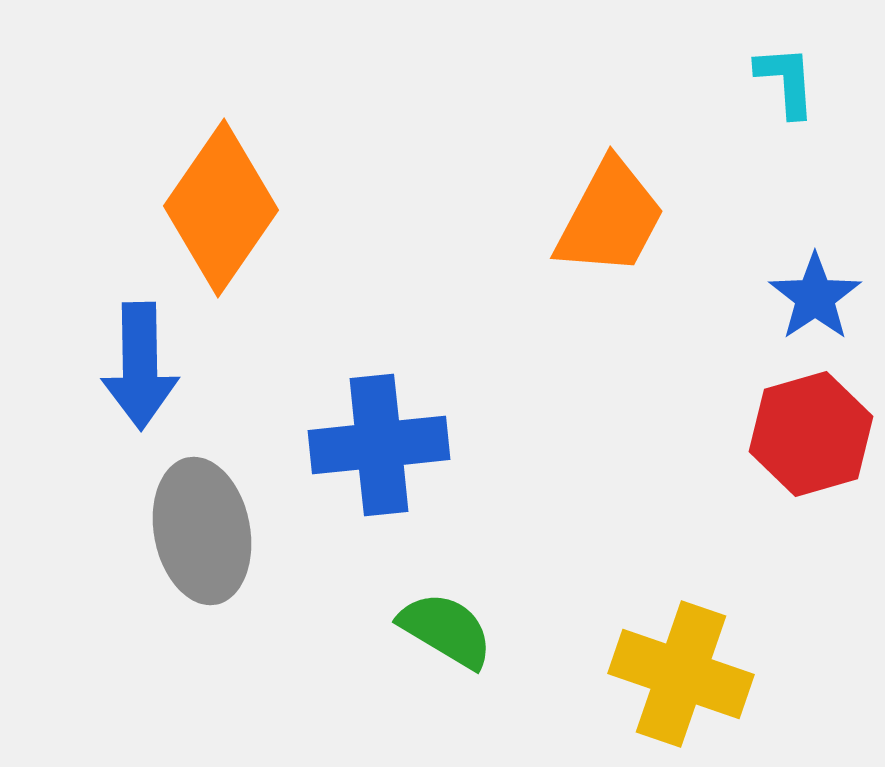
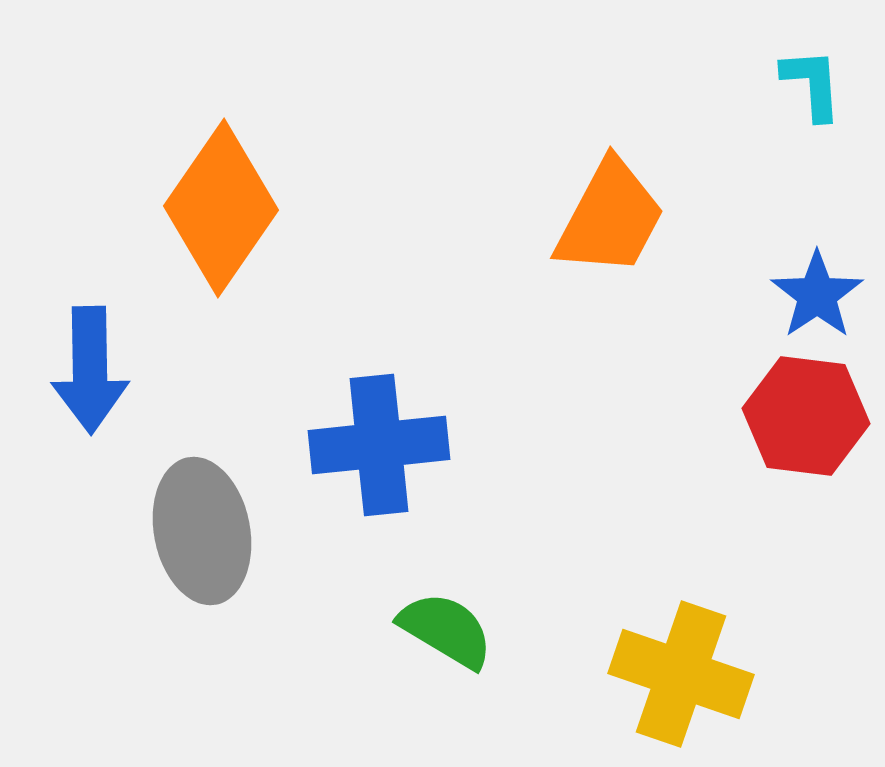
cyan L-shape: moved 26 px right, 3 px down
blue star: moved 2 px right, 2 px up
blue arrow: moved 50 px left, 4 px down
red hexagon: moved 5 px left, 18 px up; rotated 23 degrees clockwise
